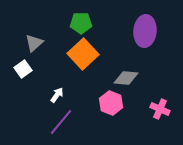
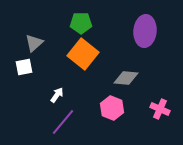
orange square: rotated 8 degrees counterclockwise
white square: moved 1 px right, 2 px up; rotated 24 degrees clockwise
pink hexagon: moved 1 px right, 5 px down
purple line: moved 2 px right
